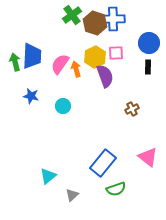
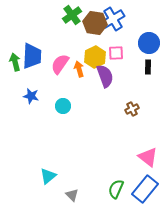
blue cross: rotated 30 degrees counterclockwise
brown hexagon: rotated 10 degrees counterclockwise
orange arrow: moved 3 px right
blue rectangle: moved 42 px right, 26 px down
green semicircle: rotated 132 degrees clockwise
gray triangle: rotated 32 degrees counterclockwise
